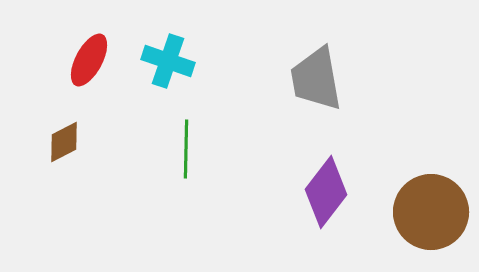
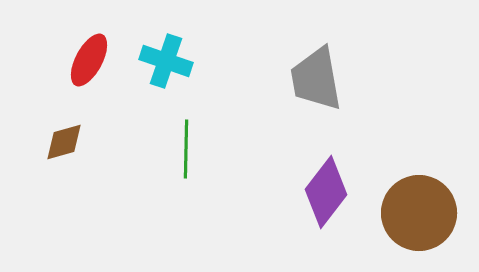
cyan cross: moved 2 px left
brown diamond: rotated 12 degrees clockwise
brown circle: moved 12 px left, 1 px down
